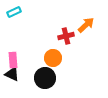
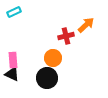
black circle: moved 2 px right
